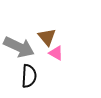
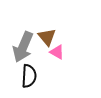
gray arrow: moved 4 px right; rotated 88 degrees clockwise
pink triangle: moved 1 px right, 1 px up
